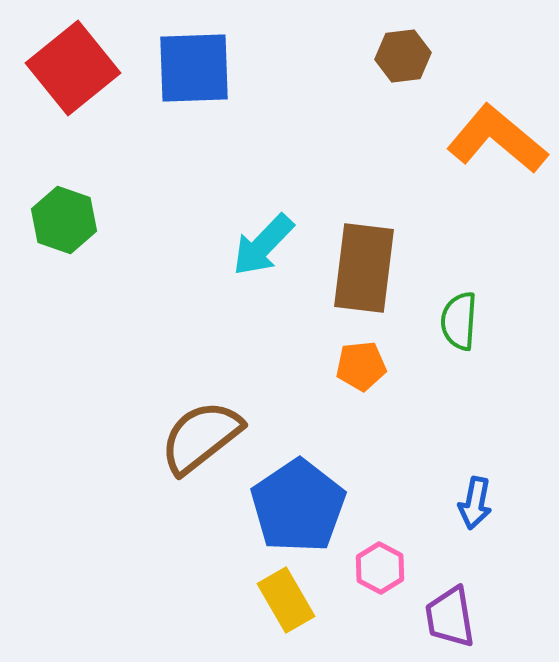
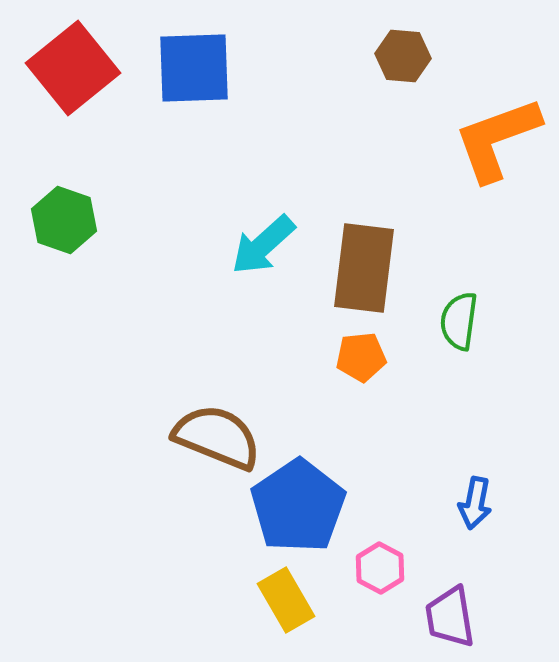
brown hexagon: rotated 12 degrees clockwise
orange L-shape: rotated 60 degrees counterclockwise
cyan arrow: rotated 4 degrees clockwise
green semicircle: rotated 4 degrees clockwise
orange pentagon: moved 9 px up
brown semicircle: moved 16 px right; rotated 60 degrees clockwise
